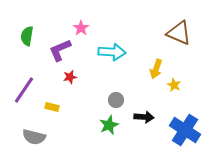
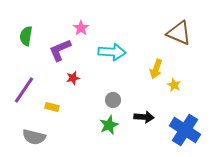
green semicircle: moved 1 px left
red star: moved 3 px right, 1 px down
gray circle: moved 3 px left
